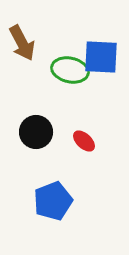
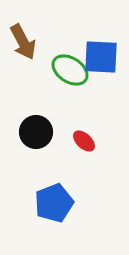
brown arrow: moved 1 px right, 1 px up
green ellipse: rotated 21 degrees clockwise
blue pentagon: moved 1 px right, 2 px down
